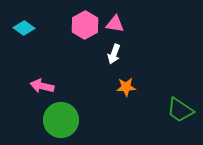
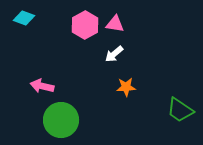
cyan diamond: moved 10 px up; rotated 15 degrees counterclockwise
white arrow: rotated 30 degrees clockwise
